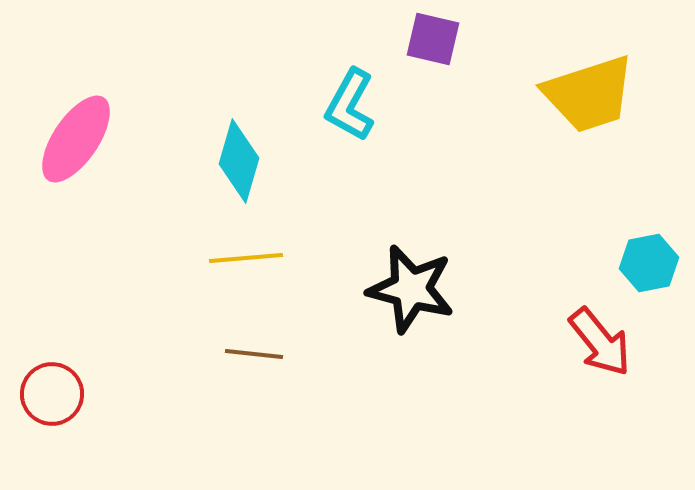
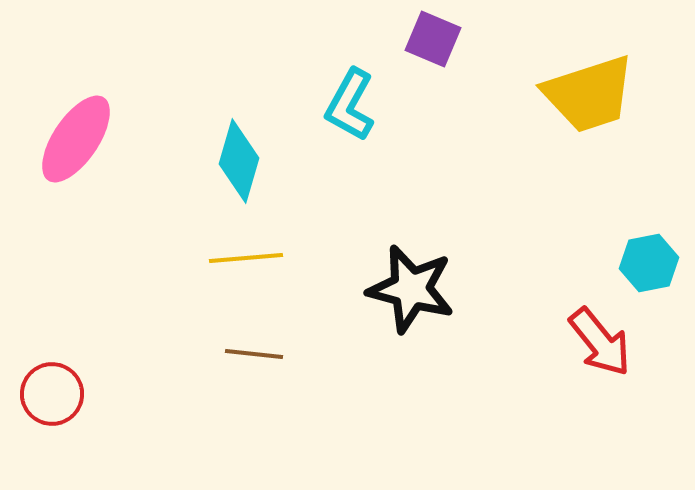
purple square: rotated 10 degrees clockwise
